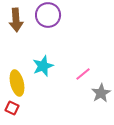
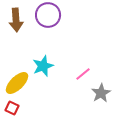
yellow ellipse: rotated 60 degrees clockwise
